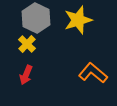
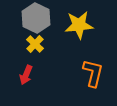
yellow star: moved 1 px right, 5 px down; rotated 12 degrees clockwise
yellow cross: moved 8 px right
orange L-shape: rotated 64 degrees clockwise
